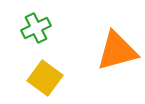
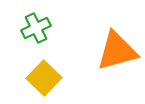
yellow square: moved 1 px left; rotated 8 degrees clockwise
